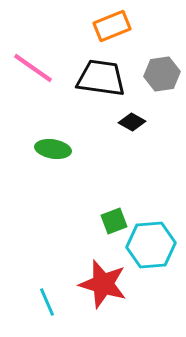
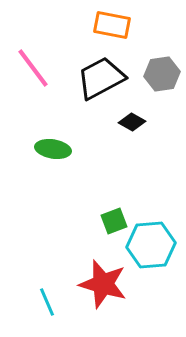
orange rectangle: moved 1 px up; rotated 33 degrees clockwise
pink line: rotated 18 degrees clockwise
black trapezoid: rotated 36 degrees counterclockwise
